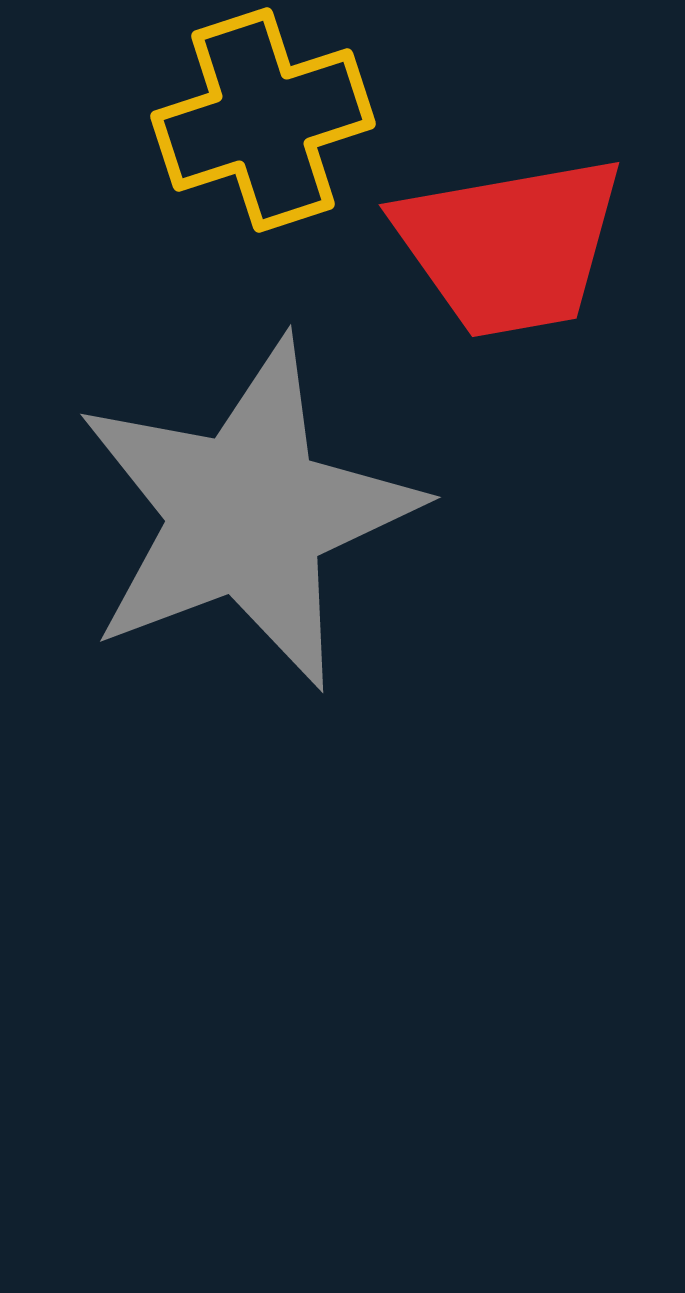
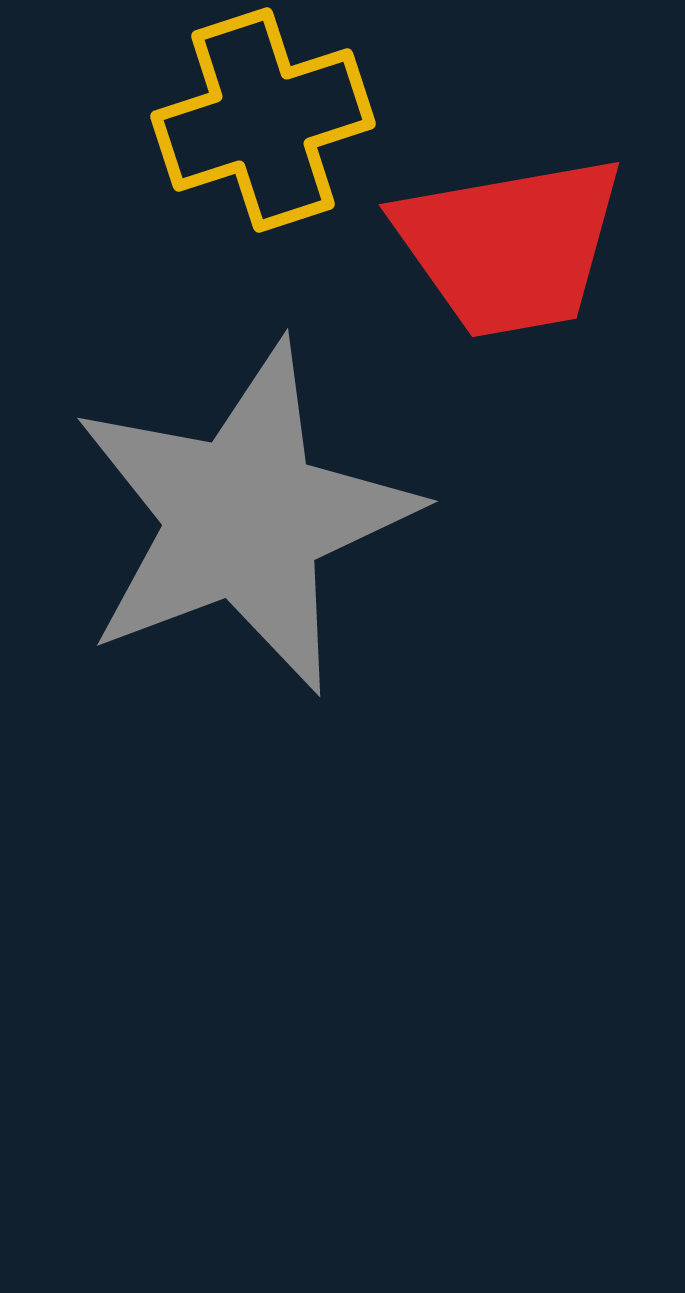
gray star: moved 3 px left, 4 px down
